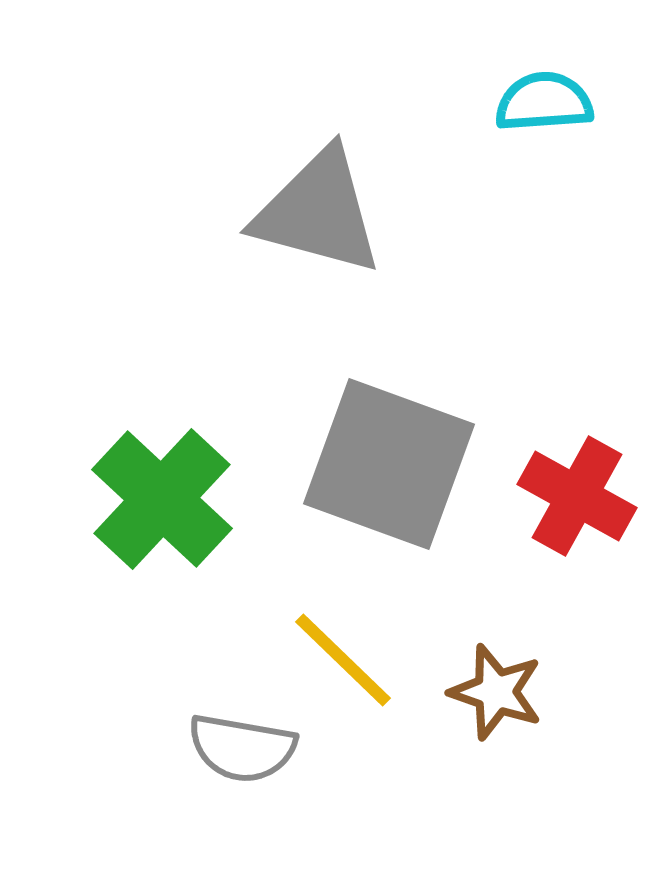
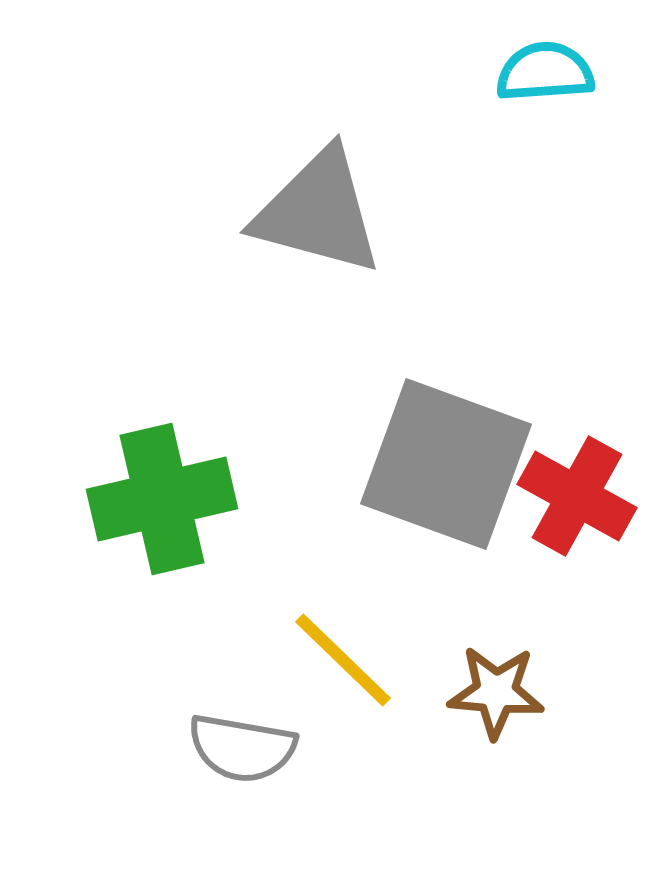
cyan semicircle: moved 1 px right, 30 px up
gray square: moved 57 px right
green cross: rotated 34 degrees clockwise
brown star: rotated 14 degrees counterclockwise
